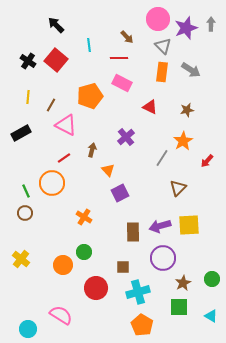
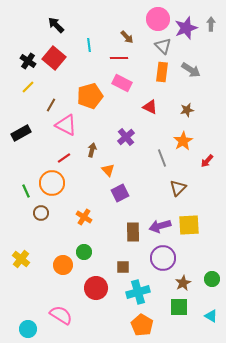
red square at (56, 60): moved 2 px left, 2 px up
yellow line at (28, 97): moved 10 px up; rotated 40 degrees clockwise
gray line at (162, 158): rotated 54 degrees counterclockwise
brown circle at (25, 213): moved 16 px right
